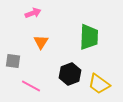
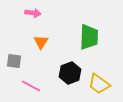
pink arrow: rotated 28 degrees clockwise
gray square: moved 1 px right
black hexagon: moved 1 px up
